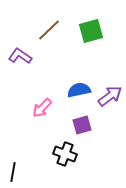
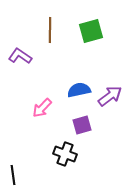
brown line: moved 1 px right; rotated 45 degrees counterclockwise
black line: moved 3 px down; rotated 18 degrees counterclockwise
